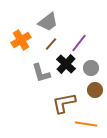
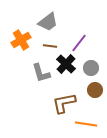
brown line: moved 1 px left, 2 px down; rotated 56 degrees clockwise
